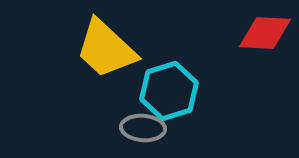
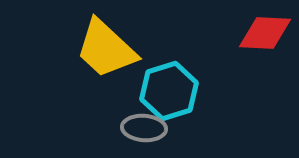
gray ellipse: moved 1 px right
